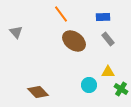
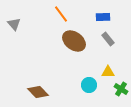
gray triangle: moved 2 px left, 8 px up
